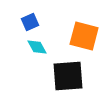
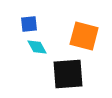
blue square: moved 1 px left, 2 px down; rotated 18 degrees clockwise
black square: moved 2 px up
